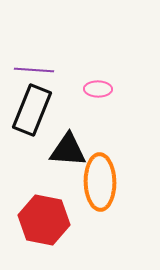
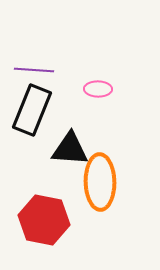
black triangle: moved 2 px right, 1 px up
